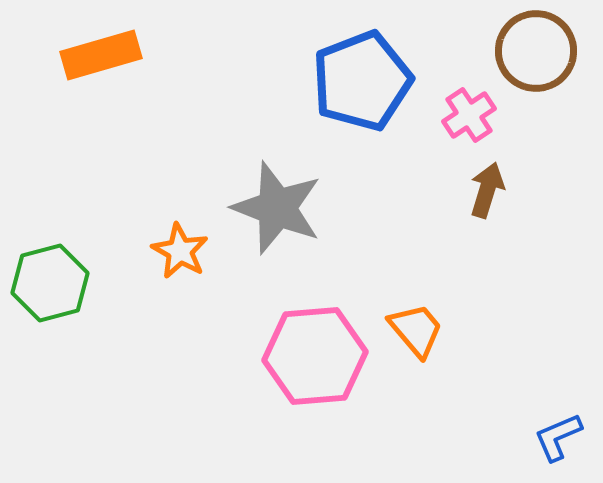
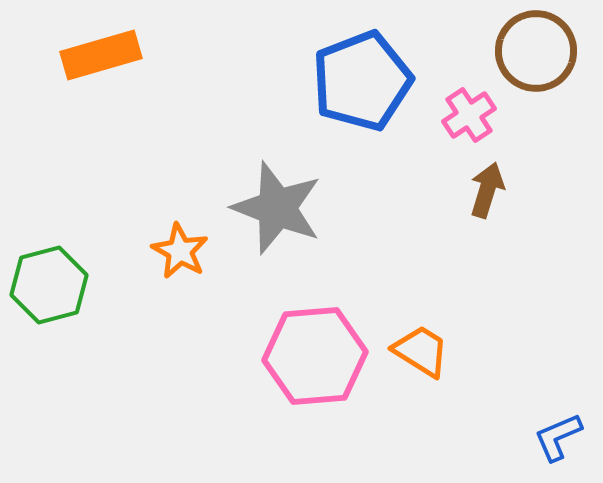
green hexagon: moved 1 px left, 2 px down
orange trapezoid: moved 5 px right, 21 px down; rotated 18 degrees counterclockwise
